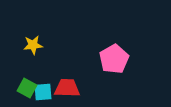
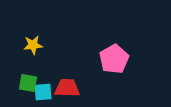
green square: moved 1 px right, 5 px up; rotated 18 degrees counterclockwise
